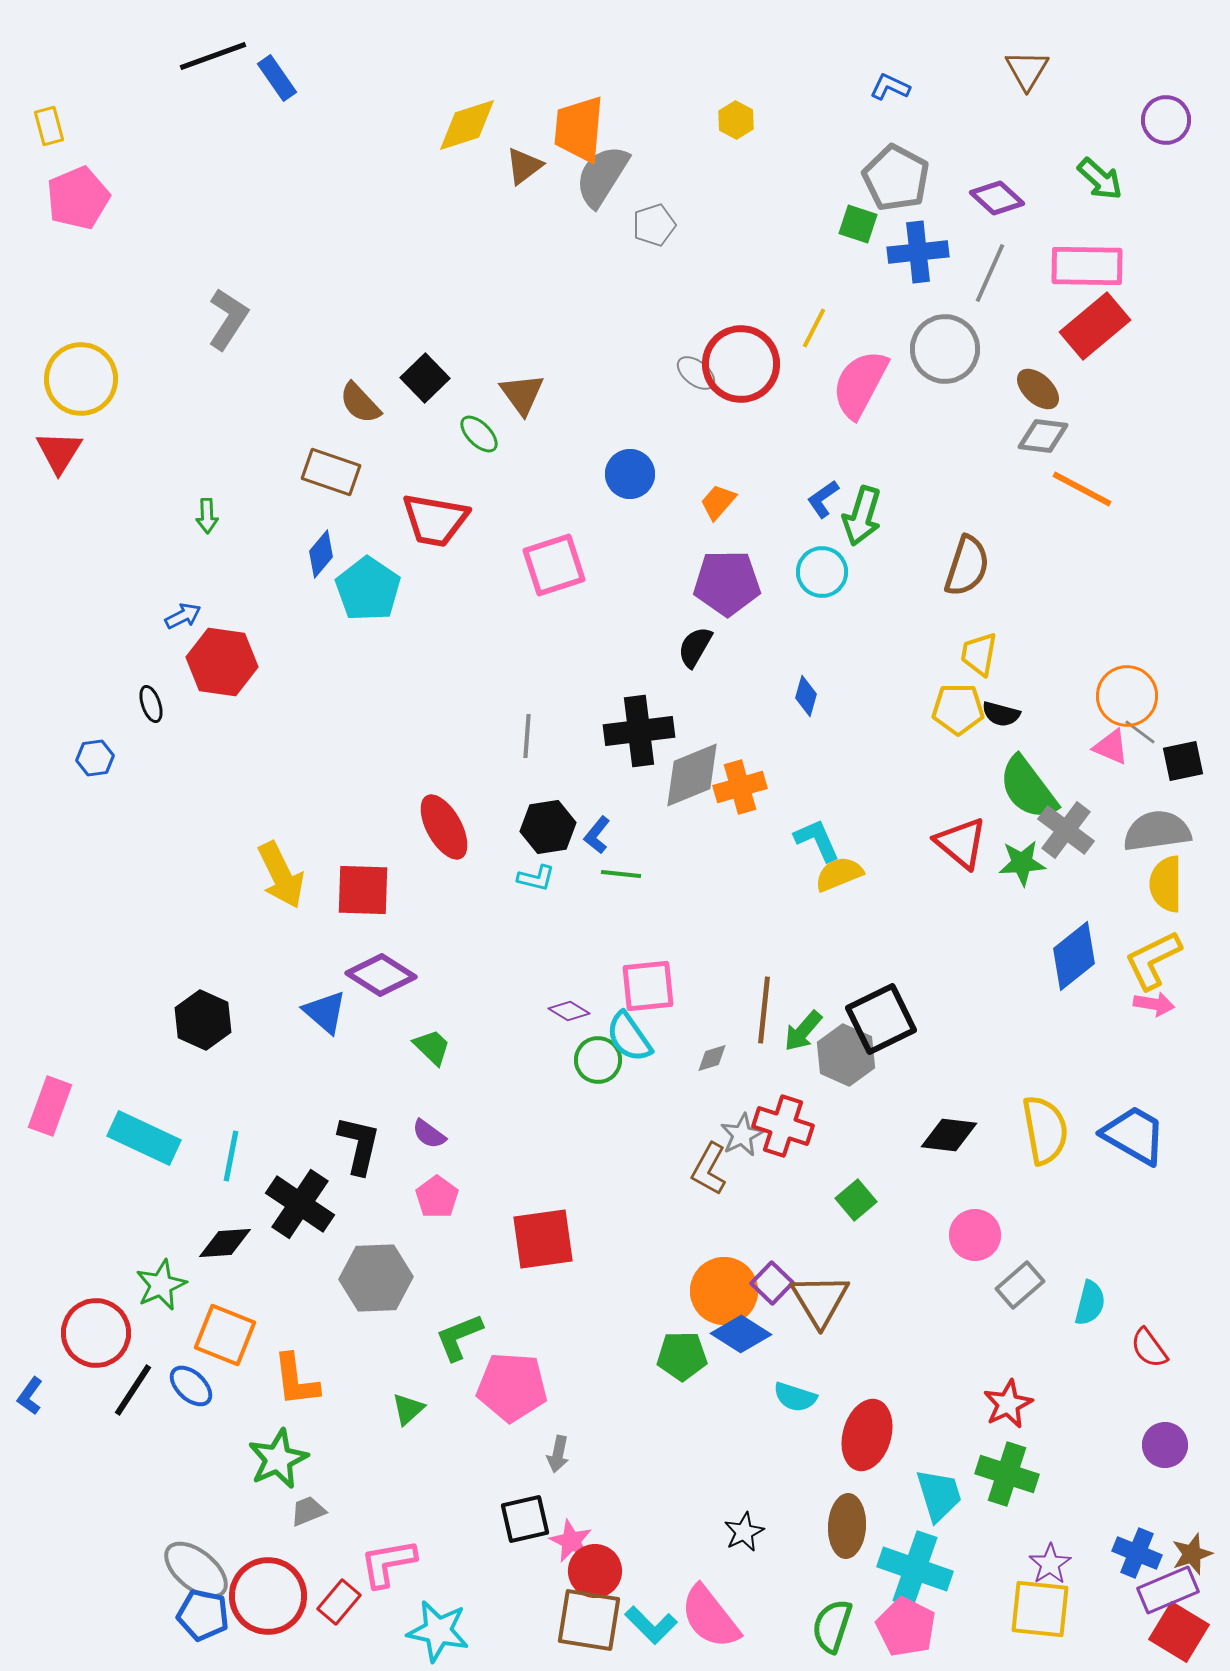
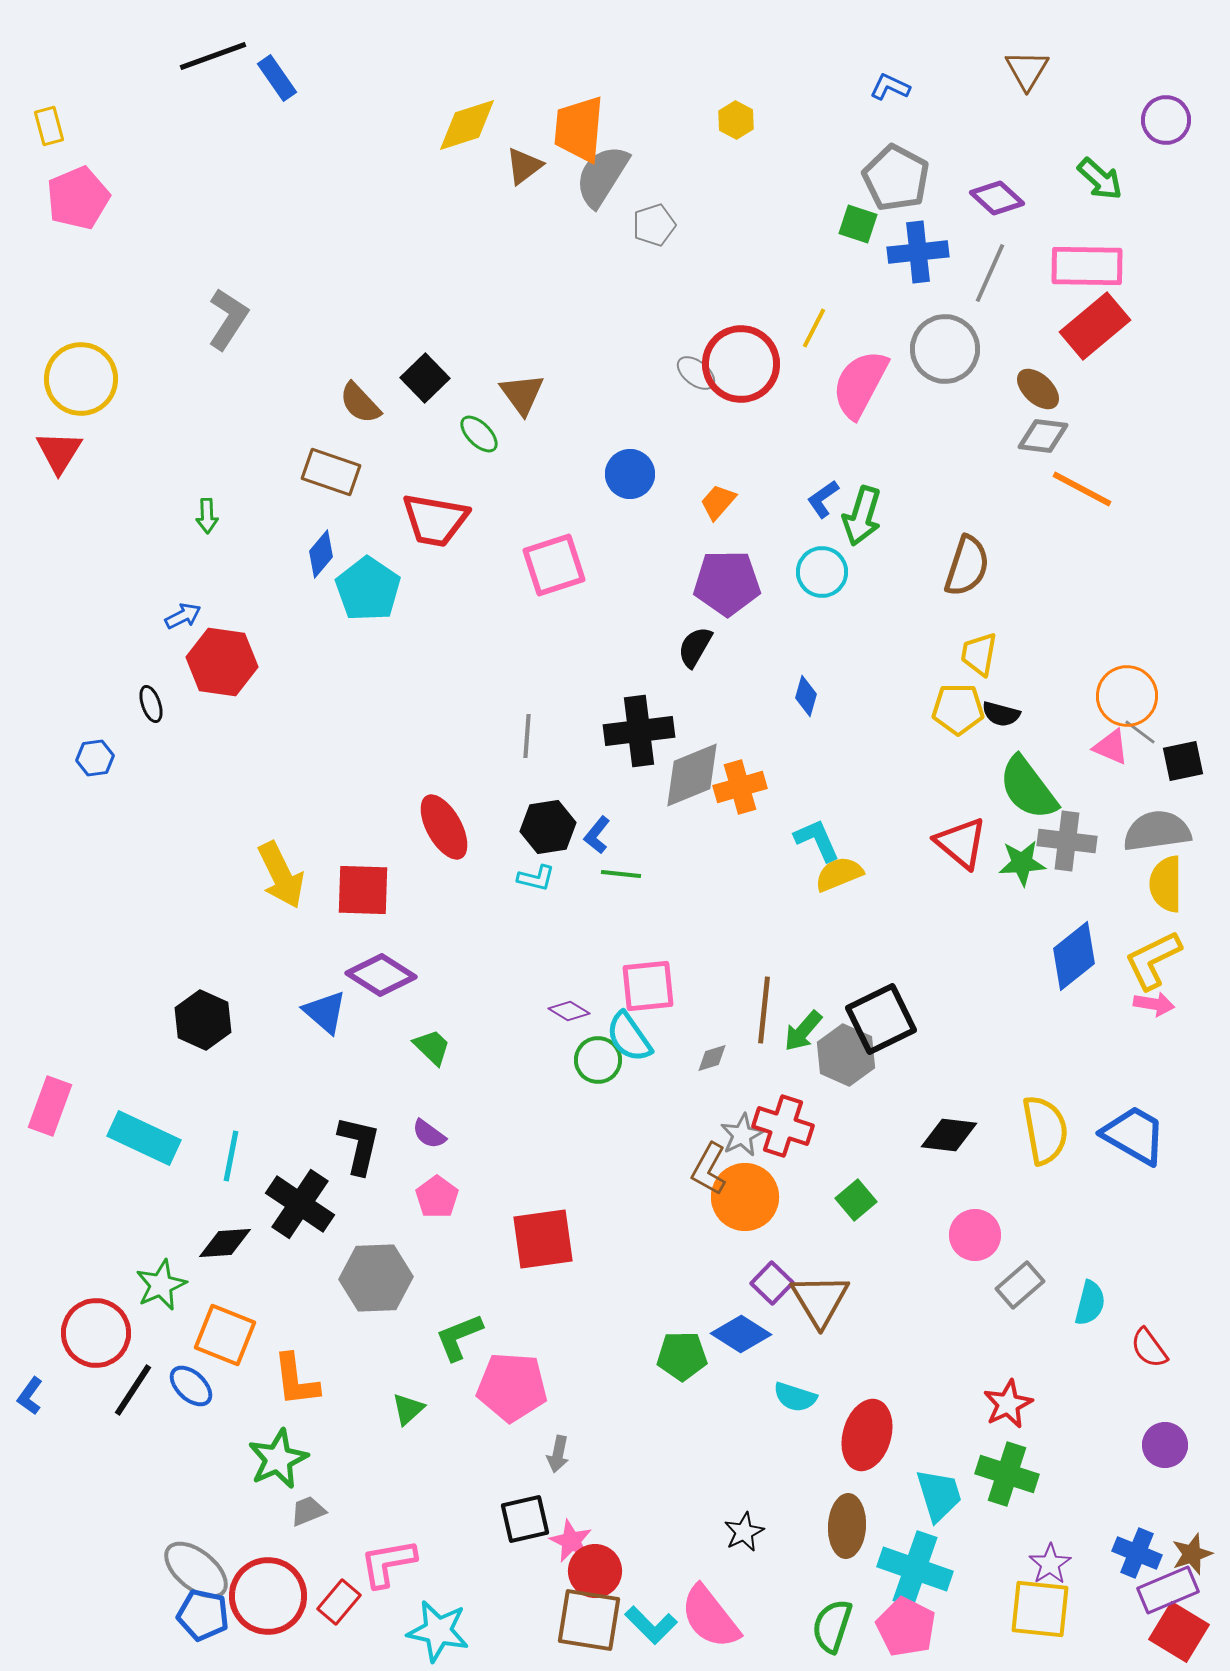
gray cross at (1066, 830): moved 1 px right, 11 px down; rotated 30 degrees counterclockwise
orange circle at (724, 1291): moved 21 px right, 94 px up
